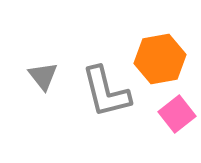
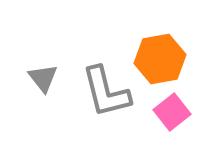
gray triangle: moved 2 px down
pink square: moved 5 px left, 2 px up
